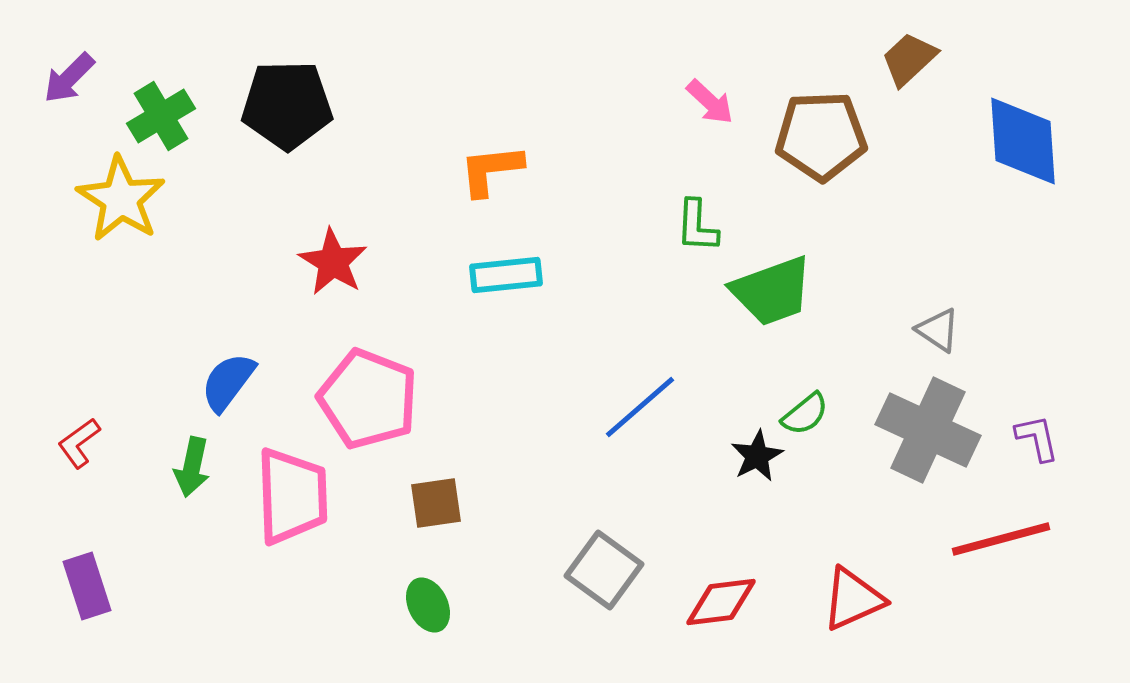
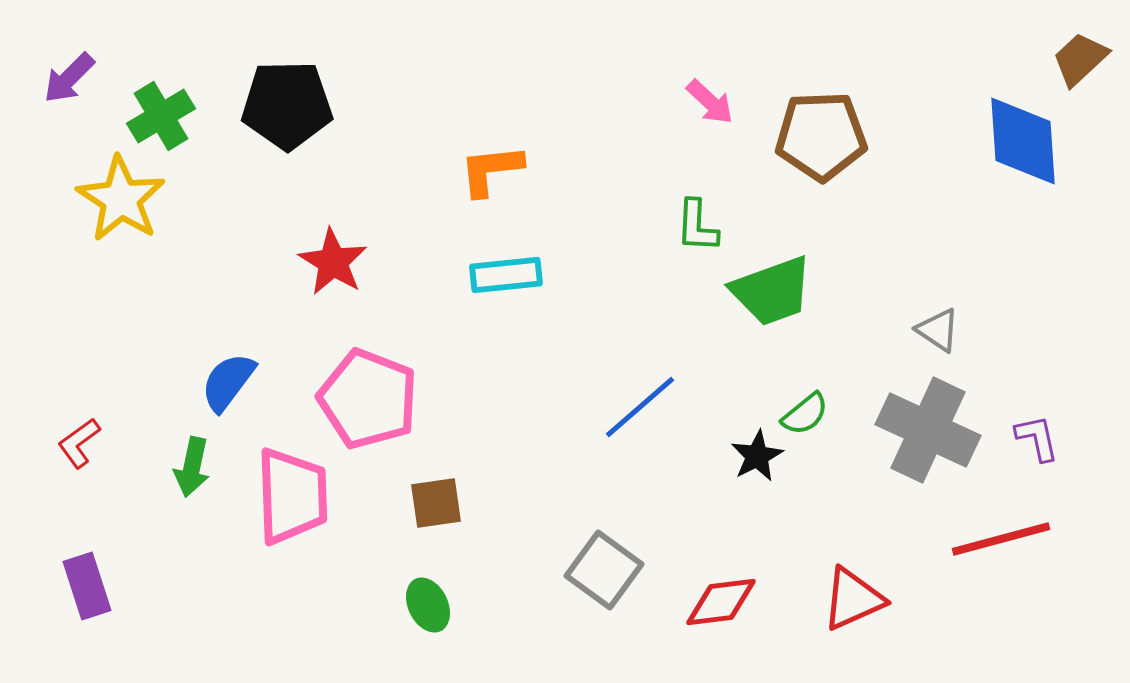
brown trapezoid: moved 171 px right
